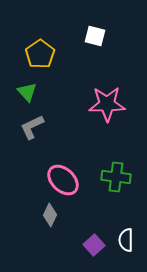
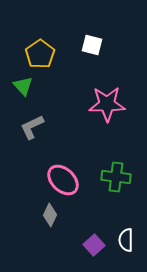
white square: moved 3 px left, 9 px down
green triangle: moved 4 px left, 6 px up
